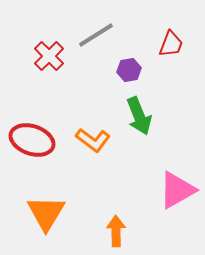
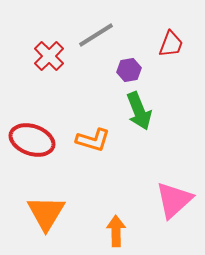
green arrow: moved 5 px up
orange L-shape: rotated 20 degrees counterclockwise
pink triangle: moved 3 px left, 10 px down; rotated 12 degrees counterclockwise
